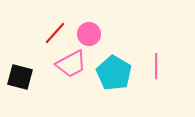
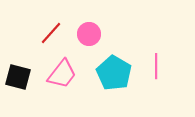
red line: moved 4 px left
pink trapezoid: moved 9 px left, 10 px down; rotated 24 degrees counterclockwise
black square: moved 2 px left
